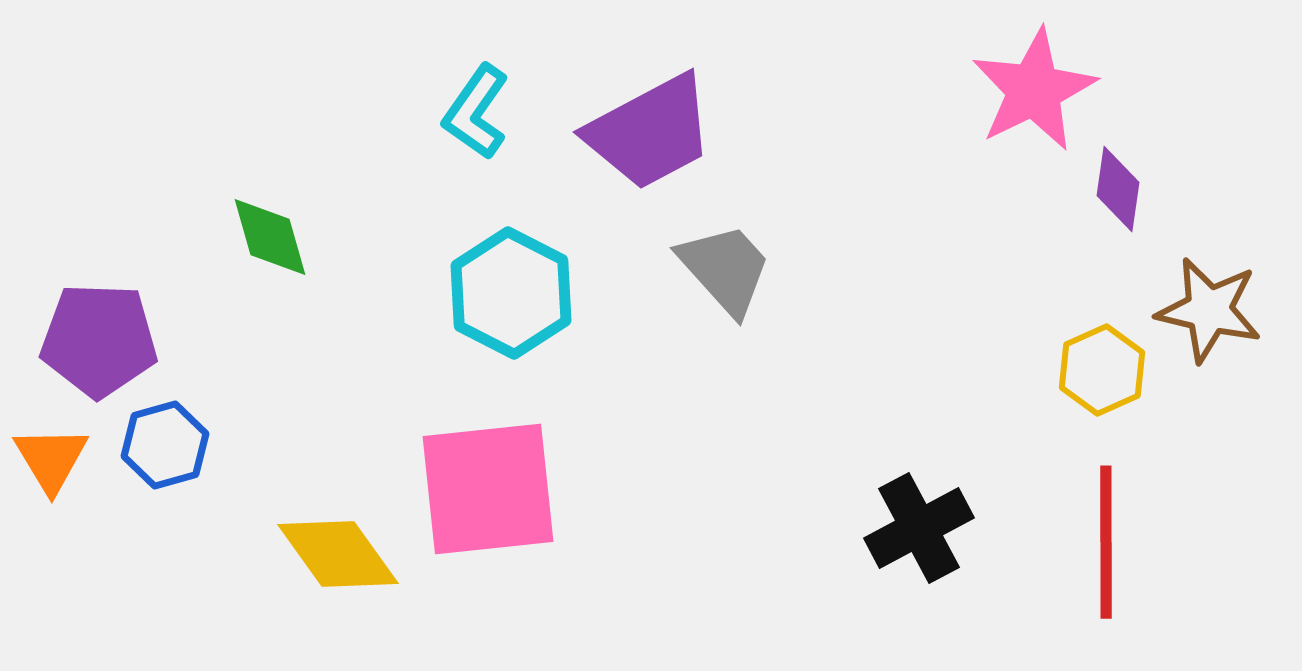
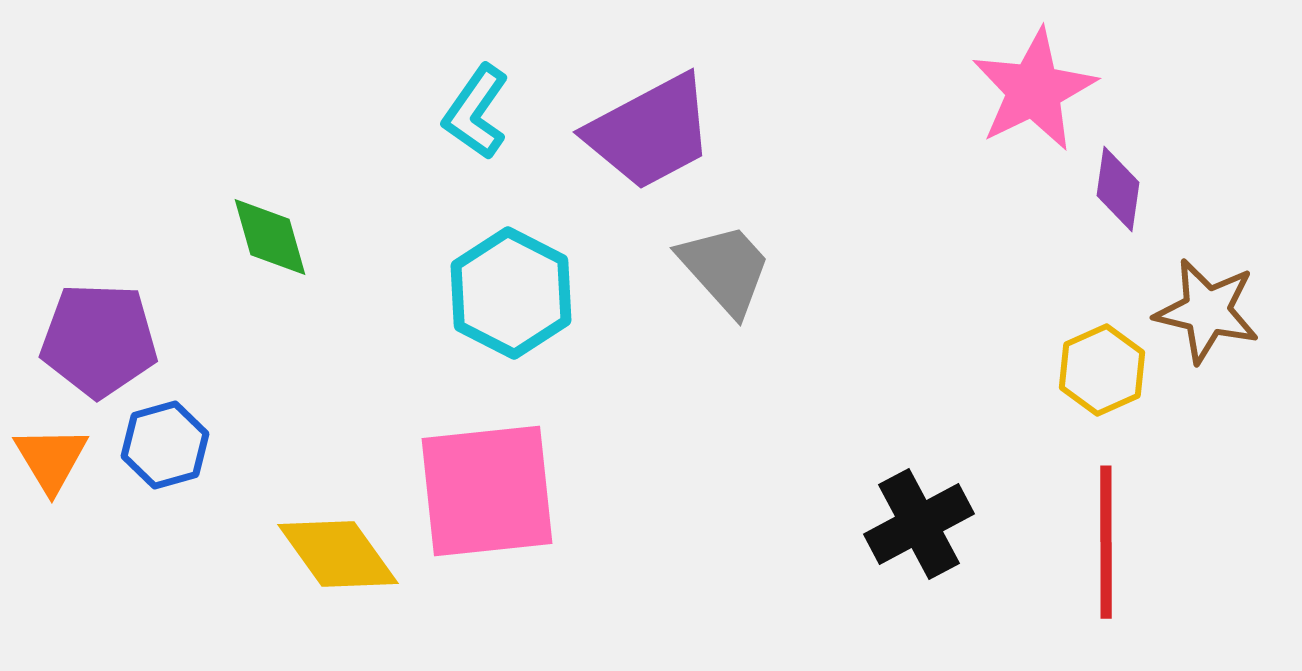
brown star: moved 2 px left, 1 px down
pink square: moved 1 px left, 2 px down
black cross: moved 4 px up
